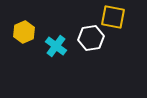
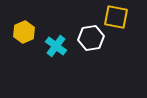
yellow square: moved 3 px right
